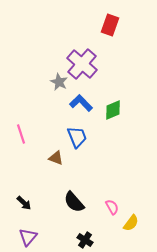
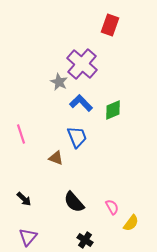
black arrow: moved 4 px up
